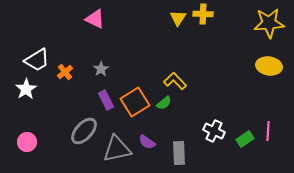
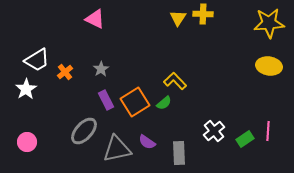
white cross: rotated 25 degrees clockwise
